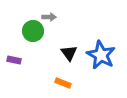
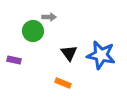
blue star: rotated 16 degrees counterclockwise
